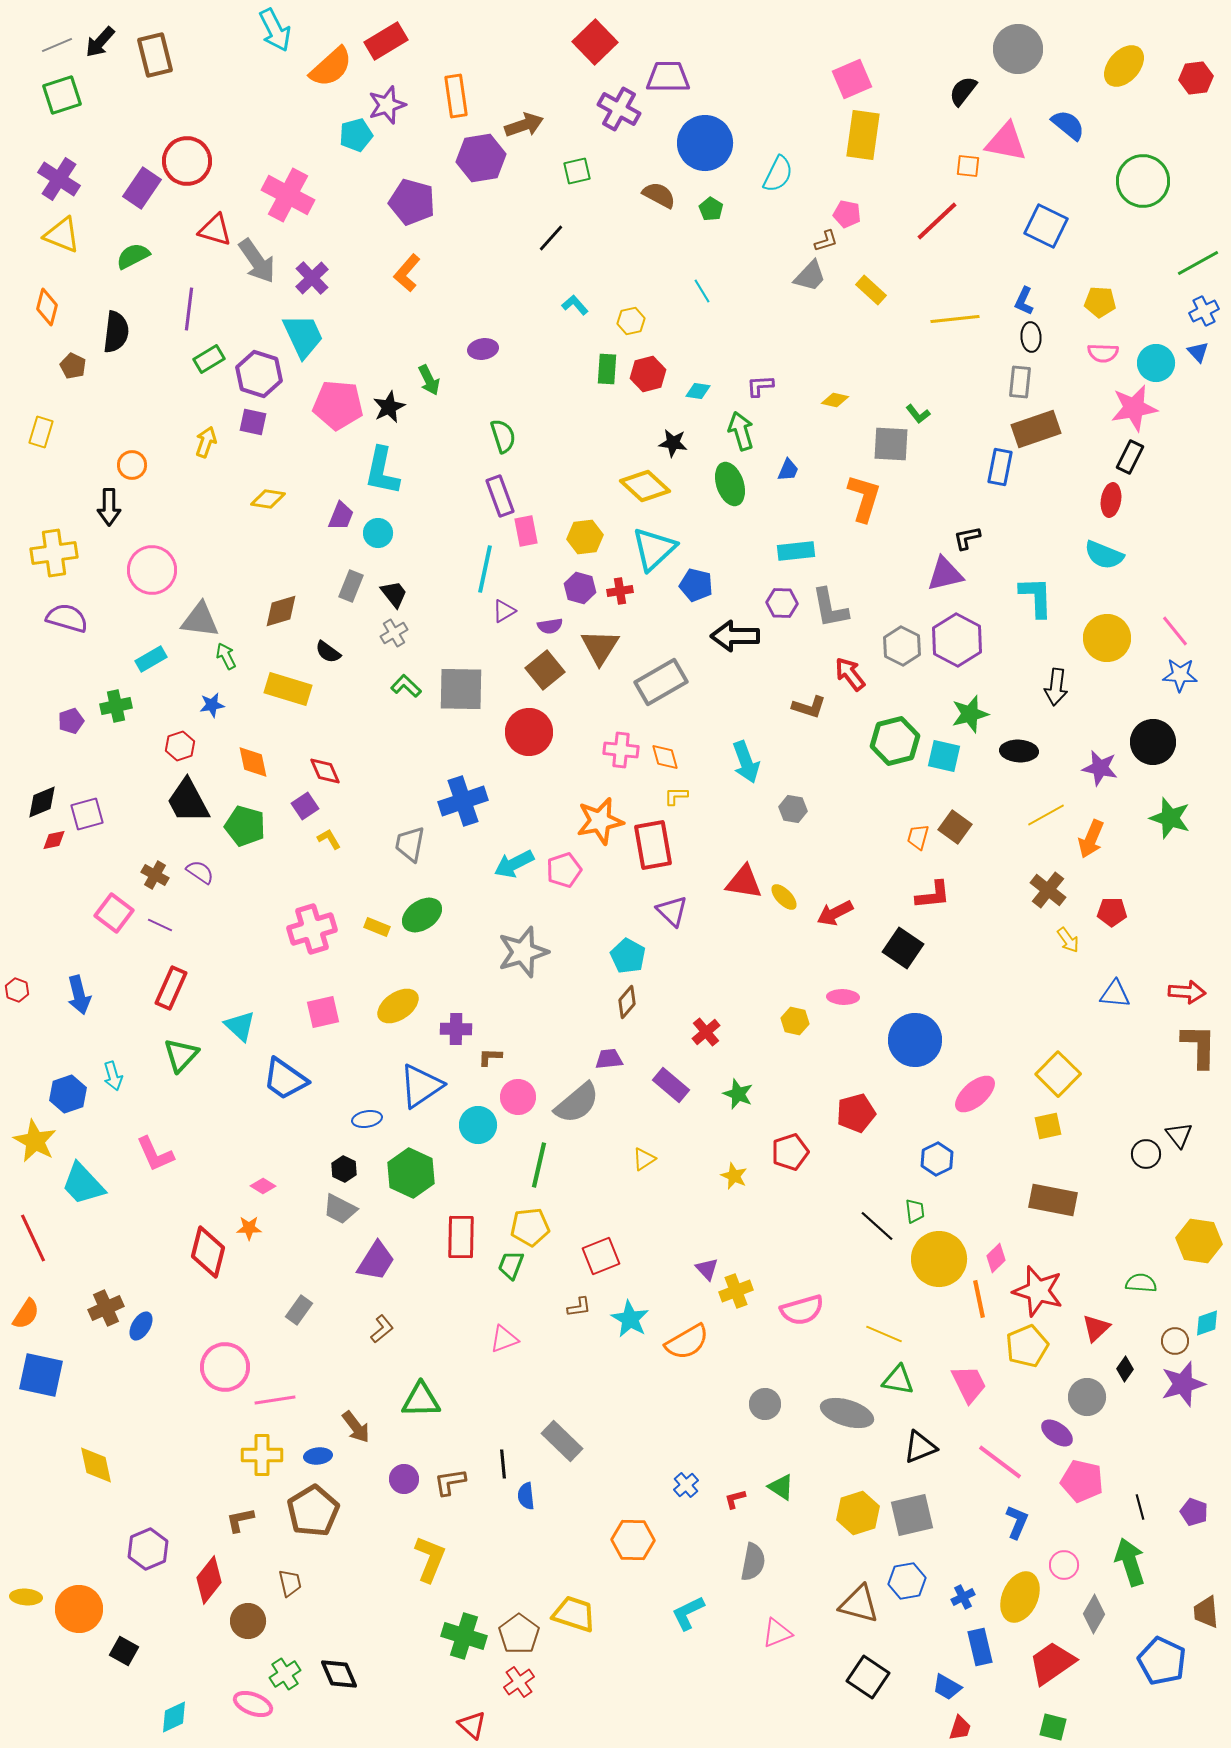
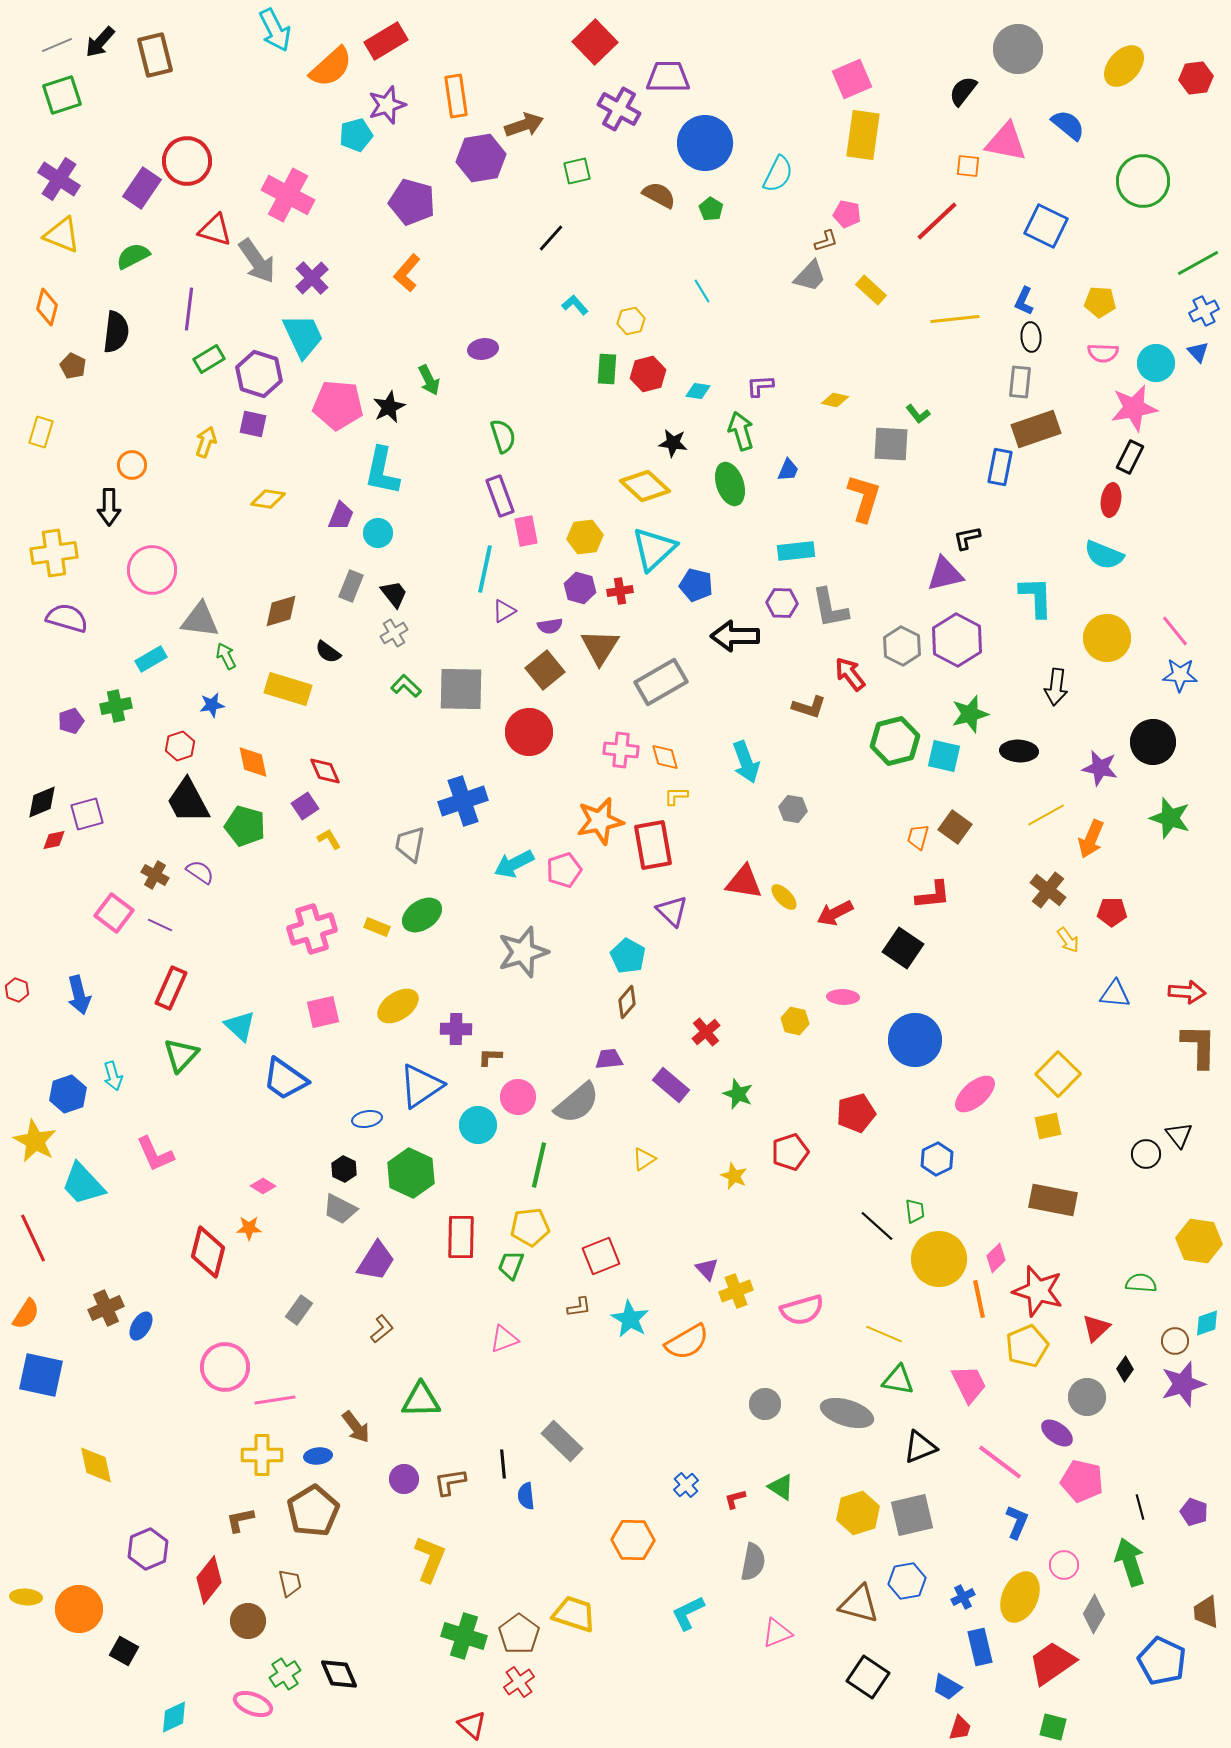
purple square at (253, 422): moved 2 px down
